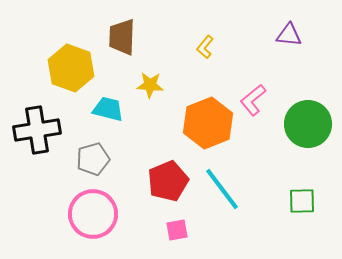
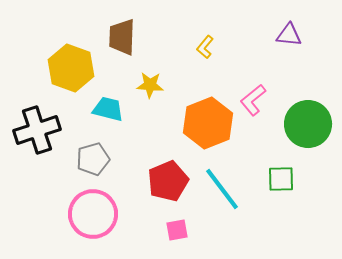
black cross: rotated 9 degrees counterclockwise
green square: moved 21 px left, 22 px up
